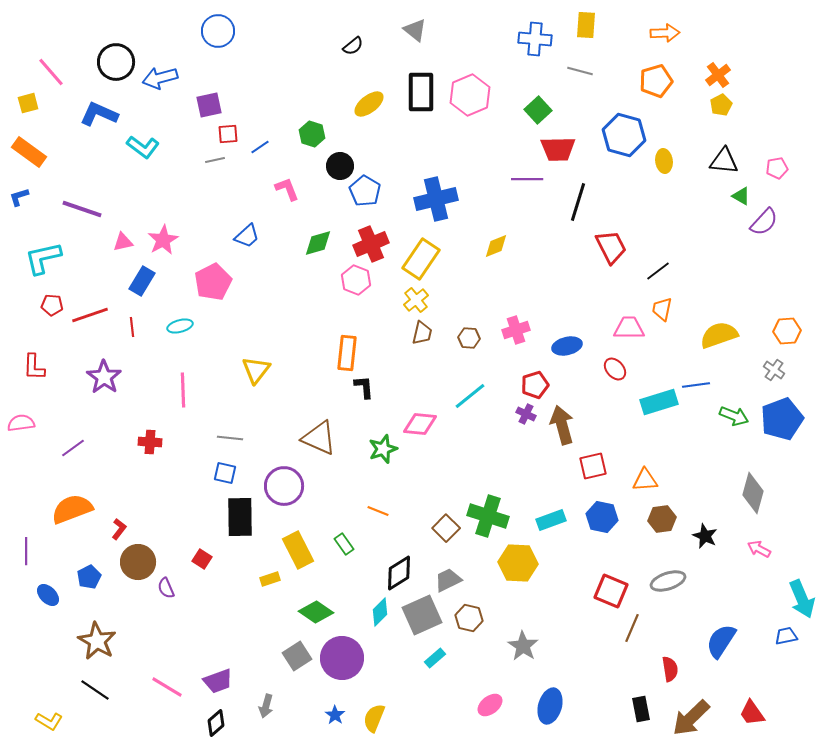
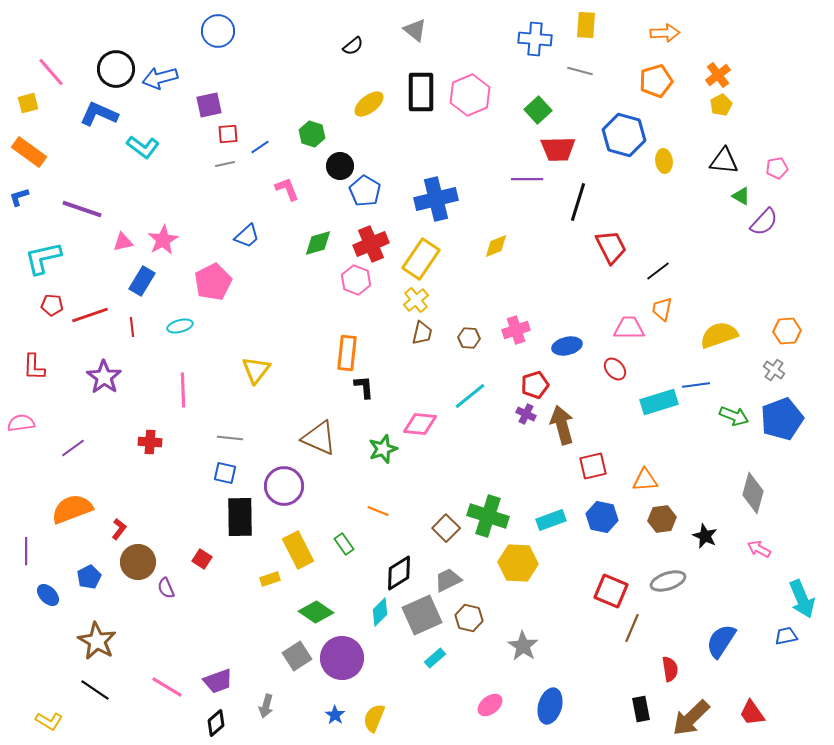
black circle at (116, 62): moved 7 px down
gray line at (215, 160): moved 10 px right, 4 px down
